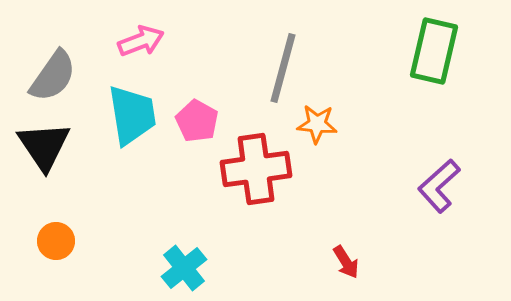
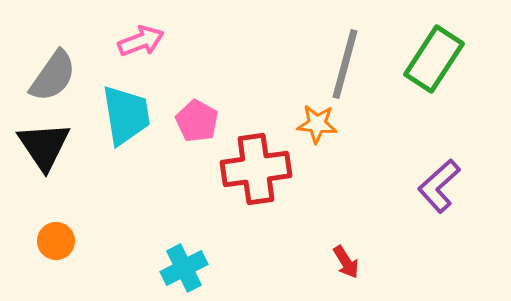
green rectangle: moved 8 px down; rotated 20 degrees clockwise
gray line: moved 62 px right, 4 px up
cyan trapezoid: moved 6 px left
cyan cross: rotated 12 degrees clockwise
